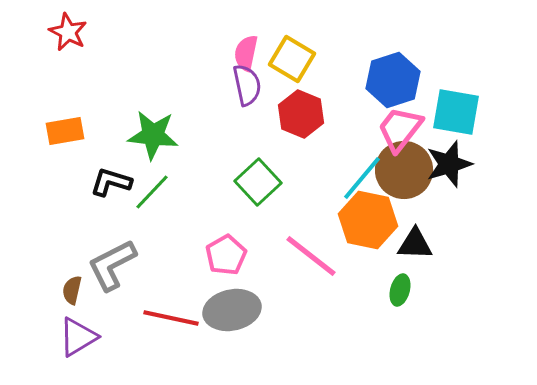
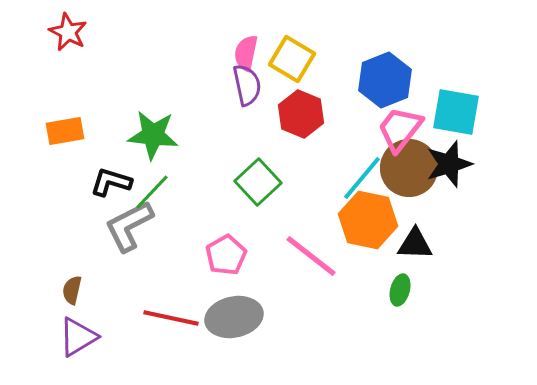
blue hexagon: moved 8 px left; rotated 4 degrees counterclockwise
brown circle: moved 5 px right, 2 px up
gray L-shape: moved 17 px right, 39 px up
gray ellipse: moved 2 px right, 7 px down
